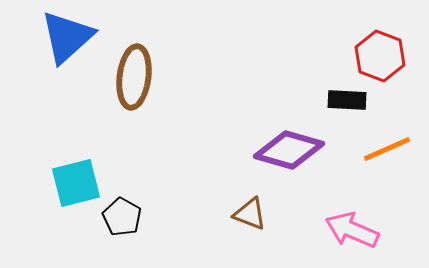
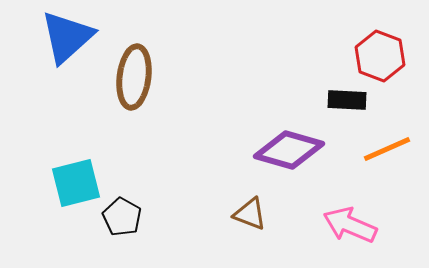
pink arrow: moved 2 px left, 5 px up
